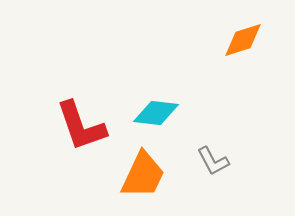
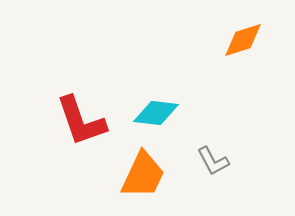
red L-shape: moved 5 px up
